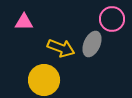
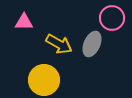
pink circle: moved 1 px up
yellow arrow: moved 2 px left, 4 px up; rotated 8 degrees clockwise
